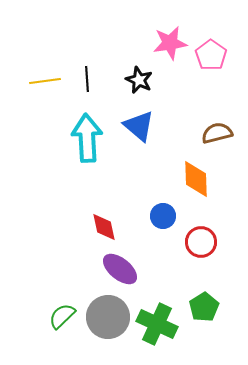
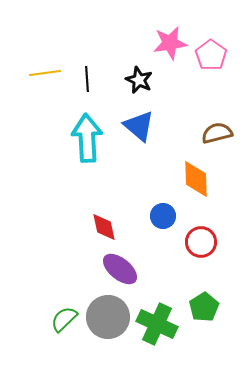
yellow line: moved 8 px up
green semicircle: moved 2 px right, 3 px down
